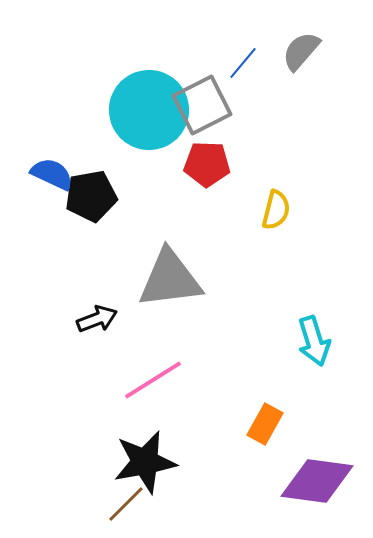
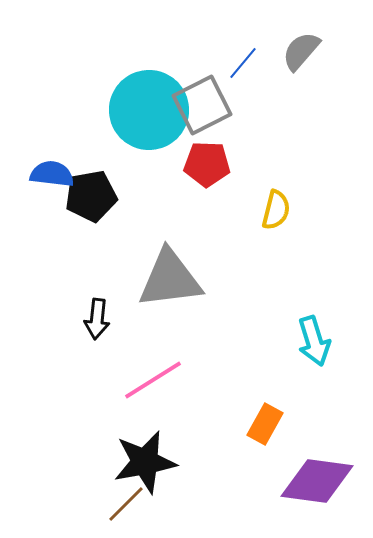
blue semicircle: rotated 18 degrees counterclockwise
black arrow: rotated 117 degrees clockwise
